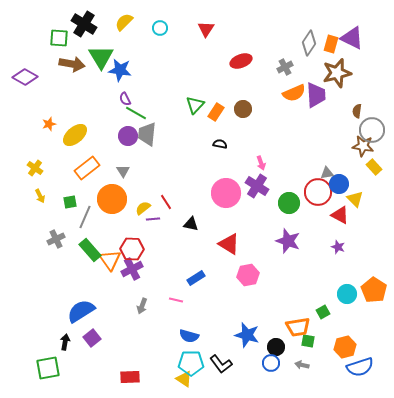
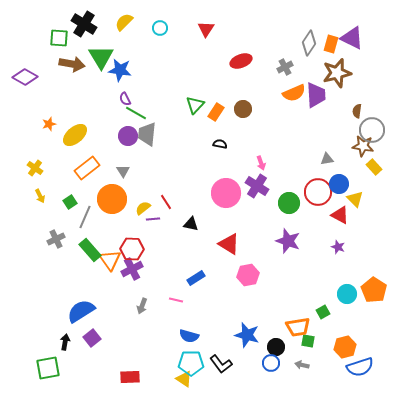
gray triangle at (327, 173): moved 14 px up
green square at (70, 202): rotated 24 degrees counterclockwise
